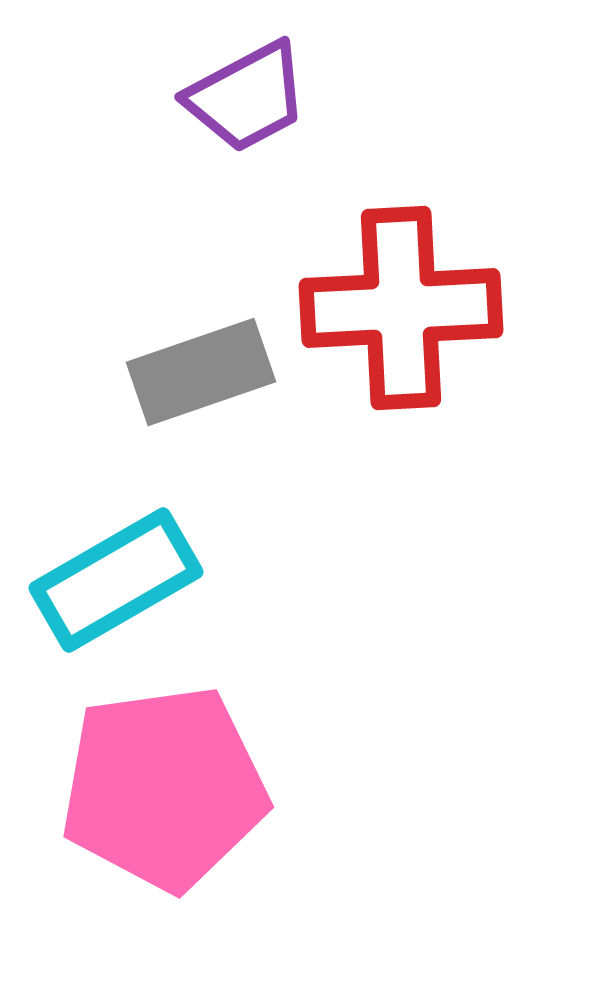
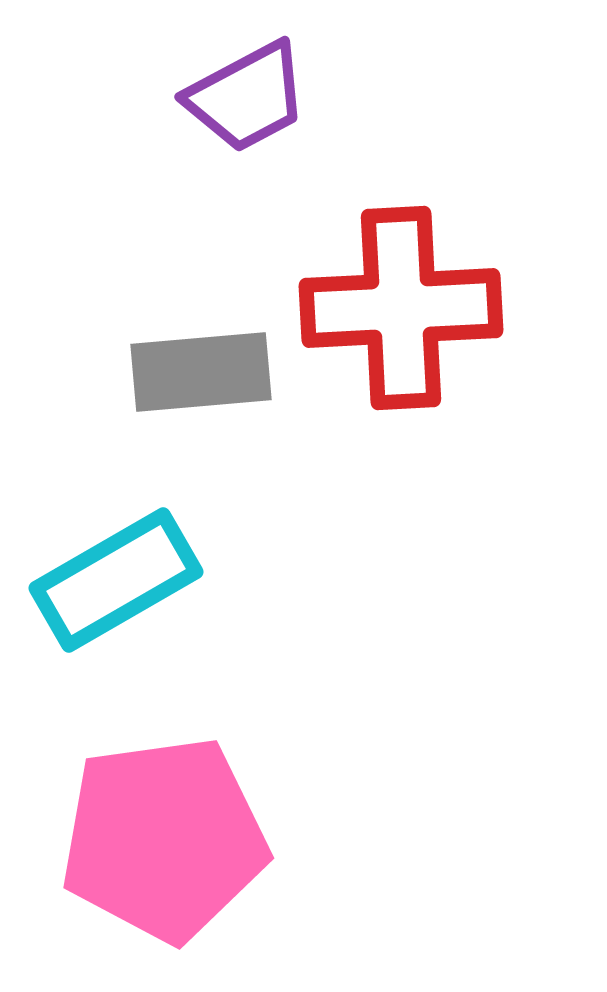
gray rectangle: rotated 14 degrees clockwise
pink pentagon: moved 51 px down
